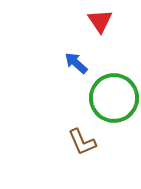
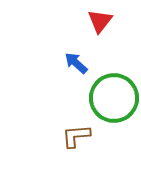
red triangle: rotated 12 degrees clockwise
brown L-shape: moved 6 px left, 6 px up; rotated 108 degrees clockwise
